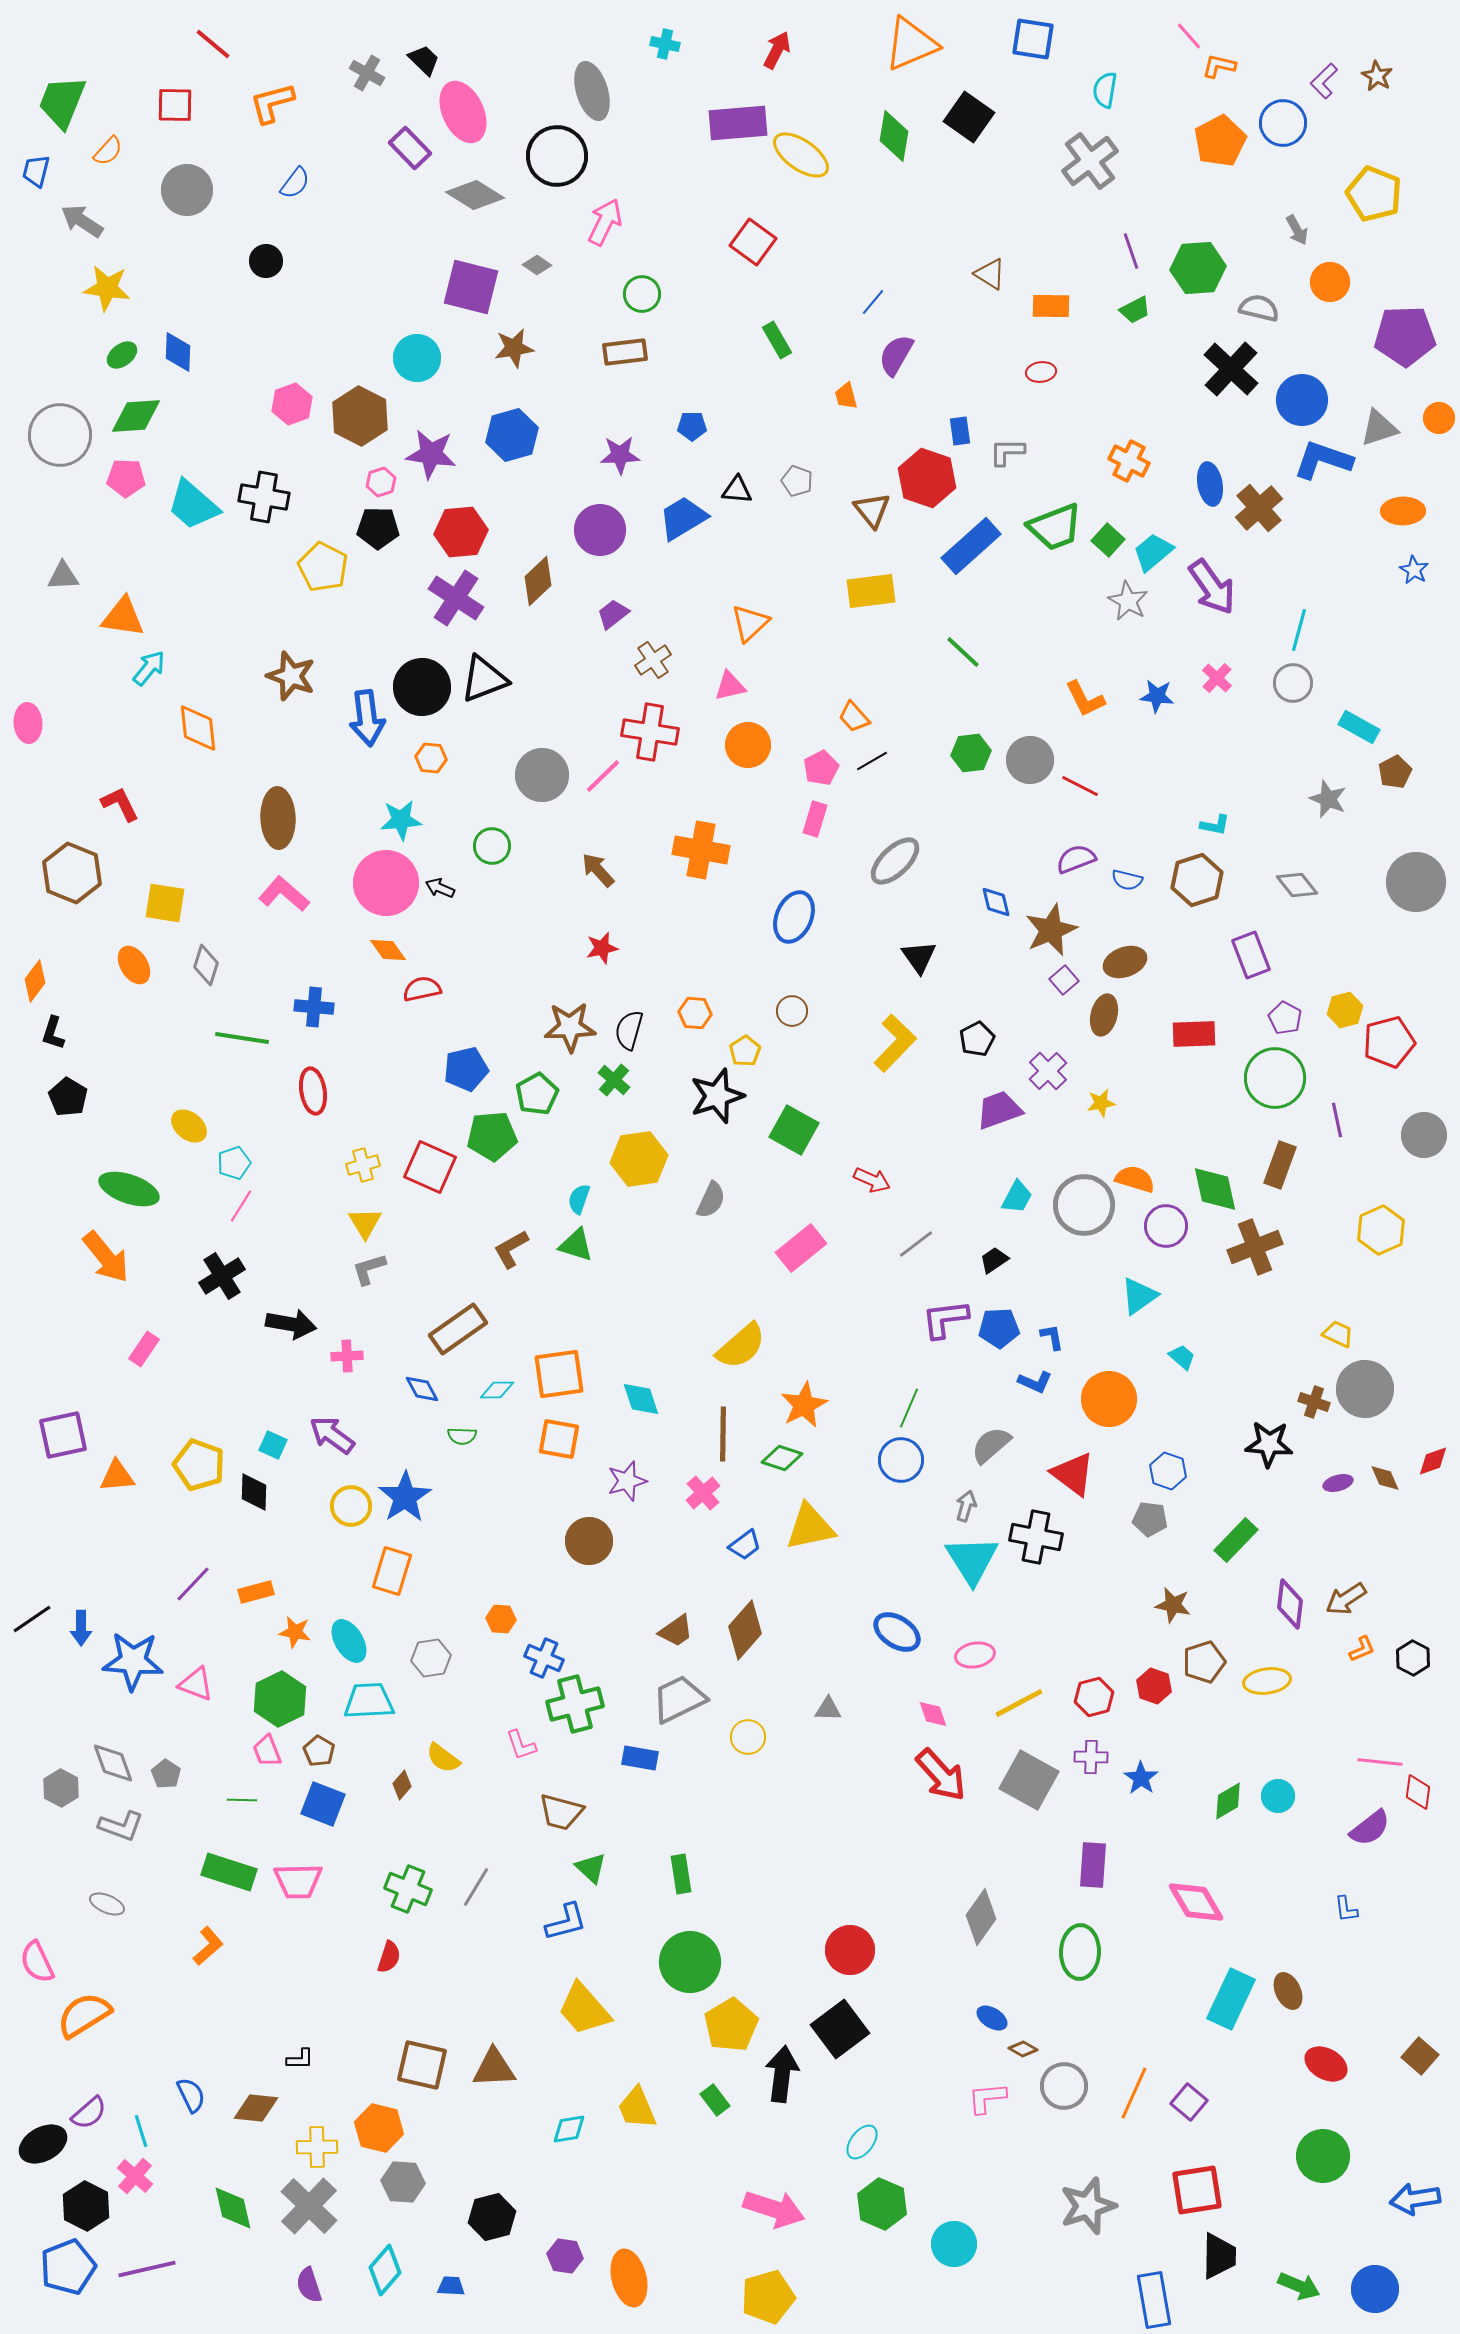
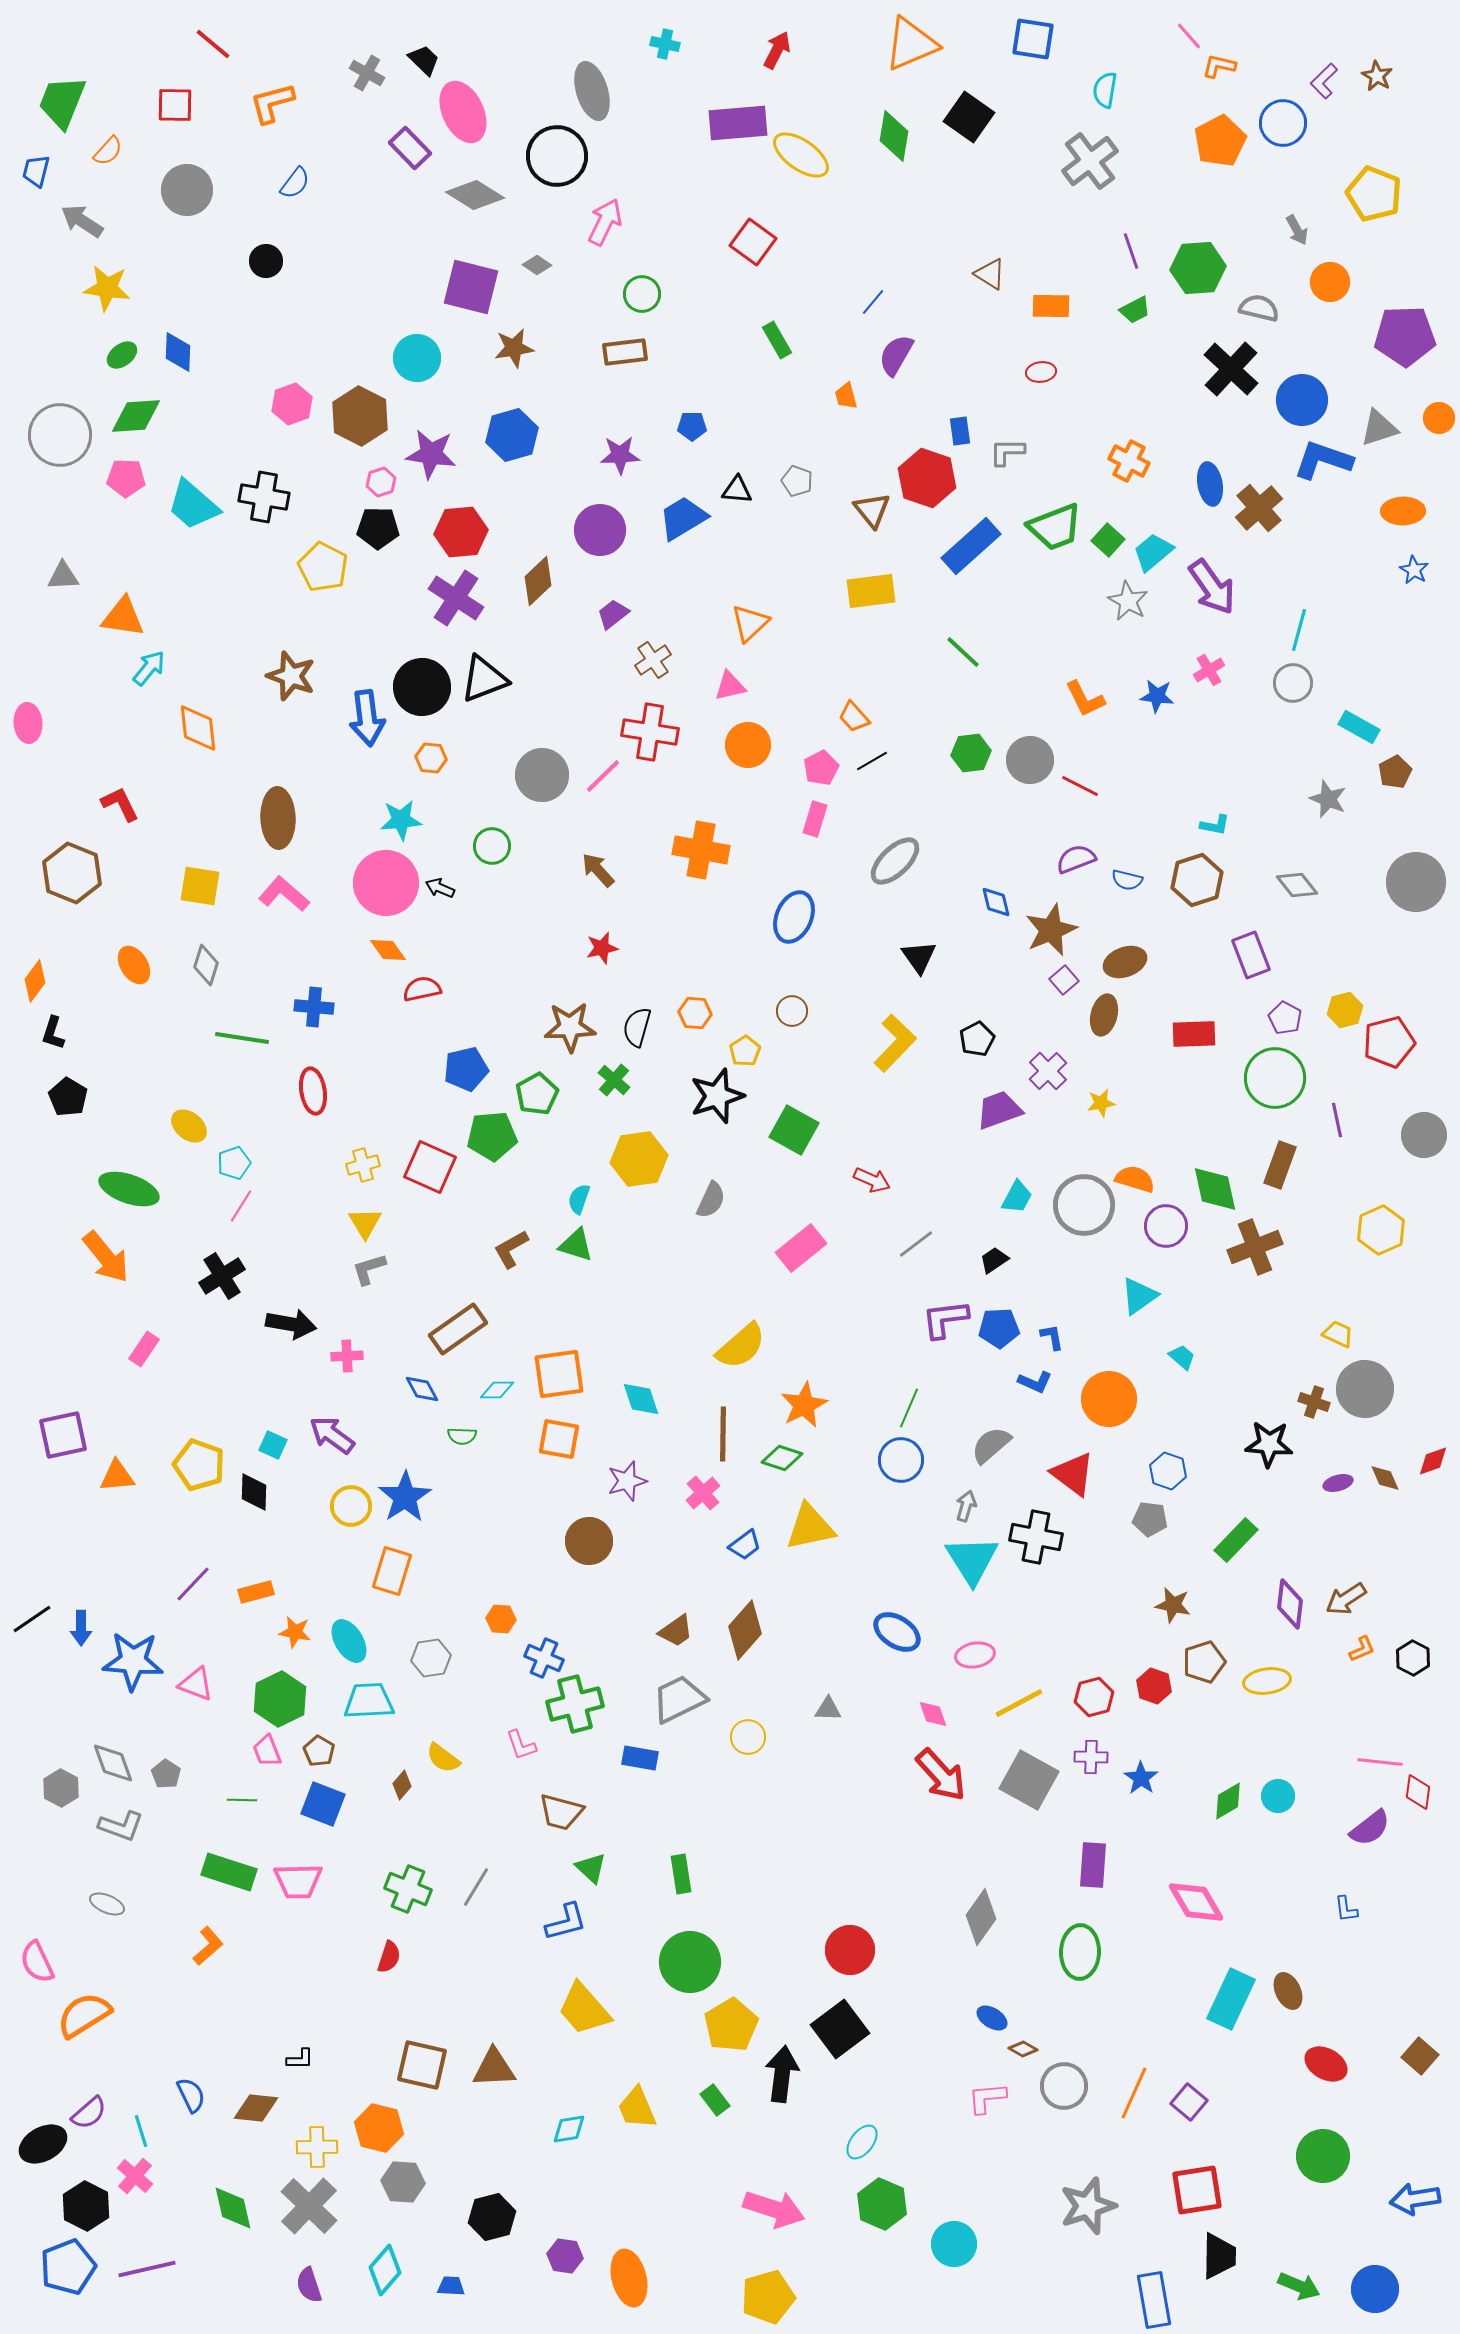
pink cross at (1217, 678): moved 8 px left, 8 px up; rotated 16 degrees clockwise
yellow square at (165, 903): moved 35 px right, 17 px up
black semicircle at (629, 1030): moved 8 px right, 3 px up
